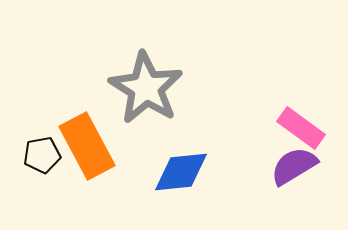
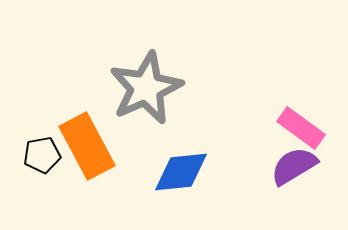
gray star: rotated 16 degrees clockwise
